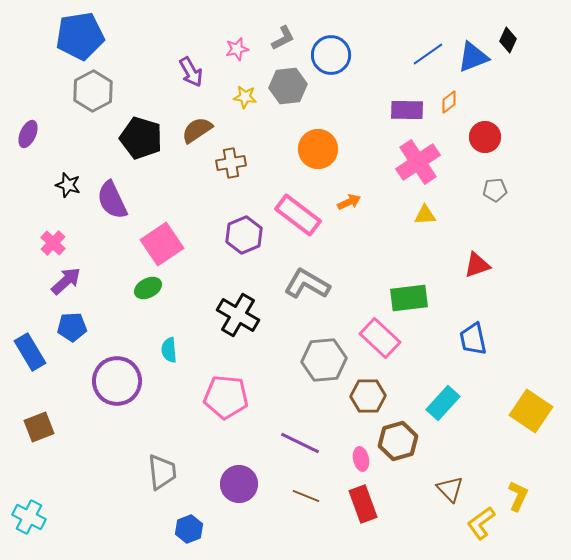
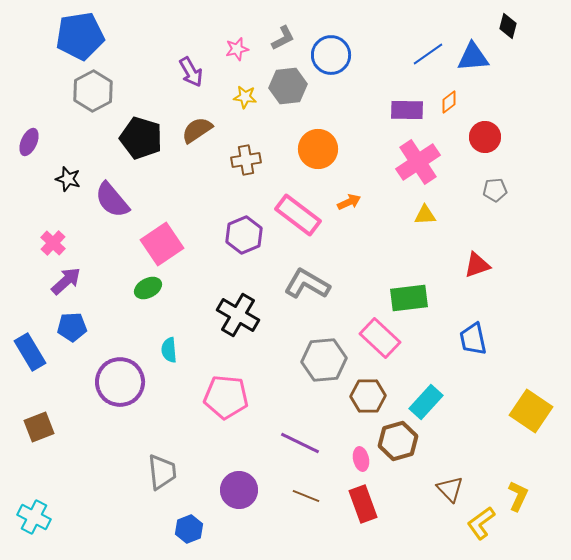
black diamond at (508, 40): moved 14 px up; rotated 10 degrees counterclockwise
blue triangle at (473, 57): rotated 16 degrees clockwise
purple ellipse at (28, 134): moved 1 px right, 8 px down
brown cross at (231, 163): moved 15 px right, 3 px up
black star at (68, 185): moved 6 px up
purple semicircle at (112, 200): rotated 15 degrees counterclockwise
purple circle at (117, 381): moved 3 px right, 1 px down
cyan rectangle at (443, 403): moved 17 px left, 1 px up
purple circle at (239, 484): moved 6 px down
cyan cross at (29, 517): moved 5 px right
